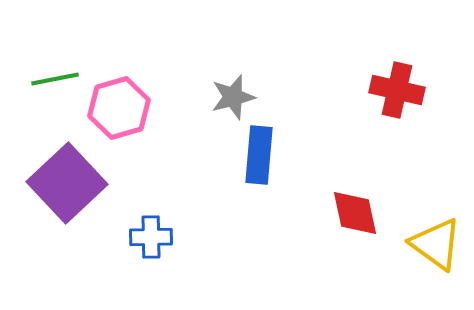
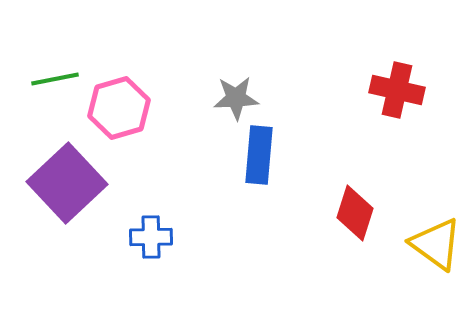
gray star: moved 3 px right, 1 px down; rotated 12 degrees clockwise
red diamond: rotated 30 degrees clockwise
